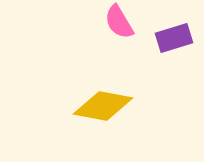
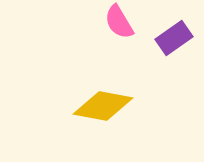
purple rectangle: rotated 18 degrees counterclockwise
